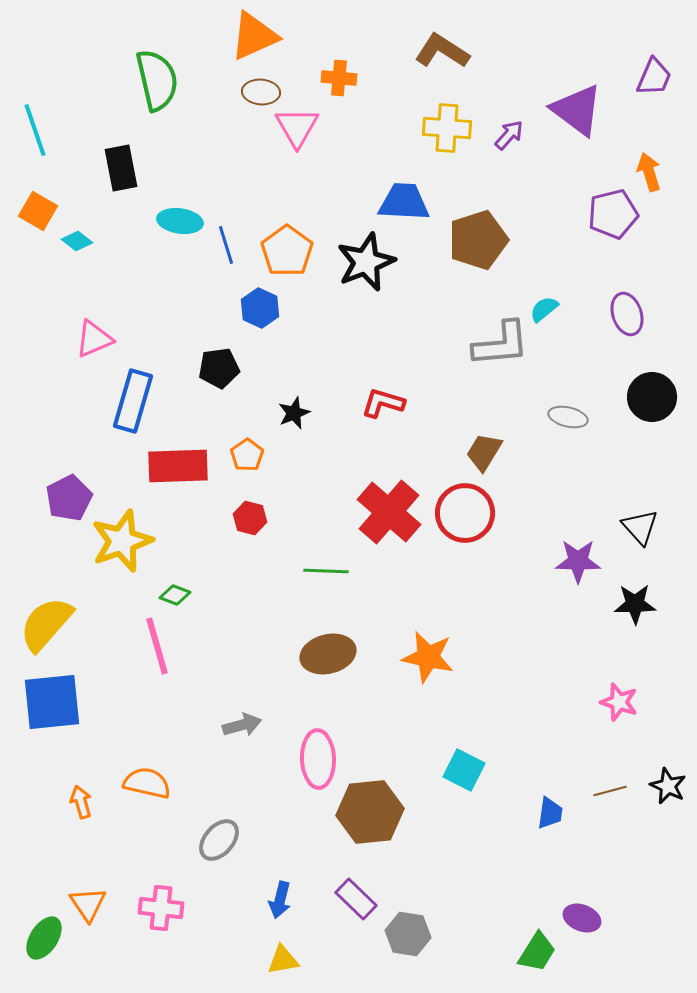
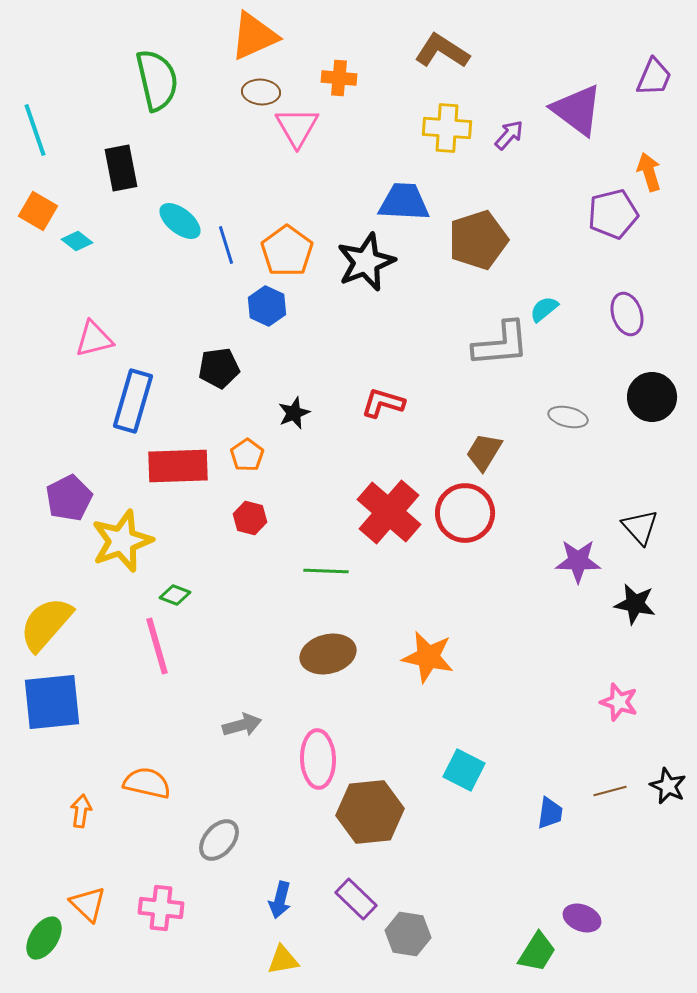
cyan ellipse at (180, 221): rotated 30 degrees clockwise
blue hexagon at (260, 308): moved 7 px right, 2 px up
pink triangle at (94, 339): rotated 9 degrees clockwise
black star at (635, 604): rotated 12 degrees clockwise
orange arrow at (81, 802): moved 9 px down; rotated 24 degrees clockwise
orange triangle at (88, 904): rotated 12 degrees counterclockwise
